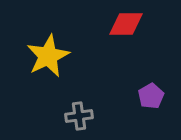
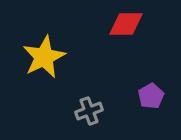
yellow star: moved 4 px left, 1 px down
gray cross: moved 10 px right, 5 px up; rotated 12 degrees counterclockwise
